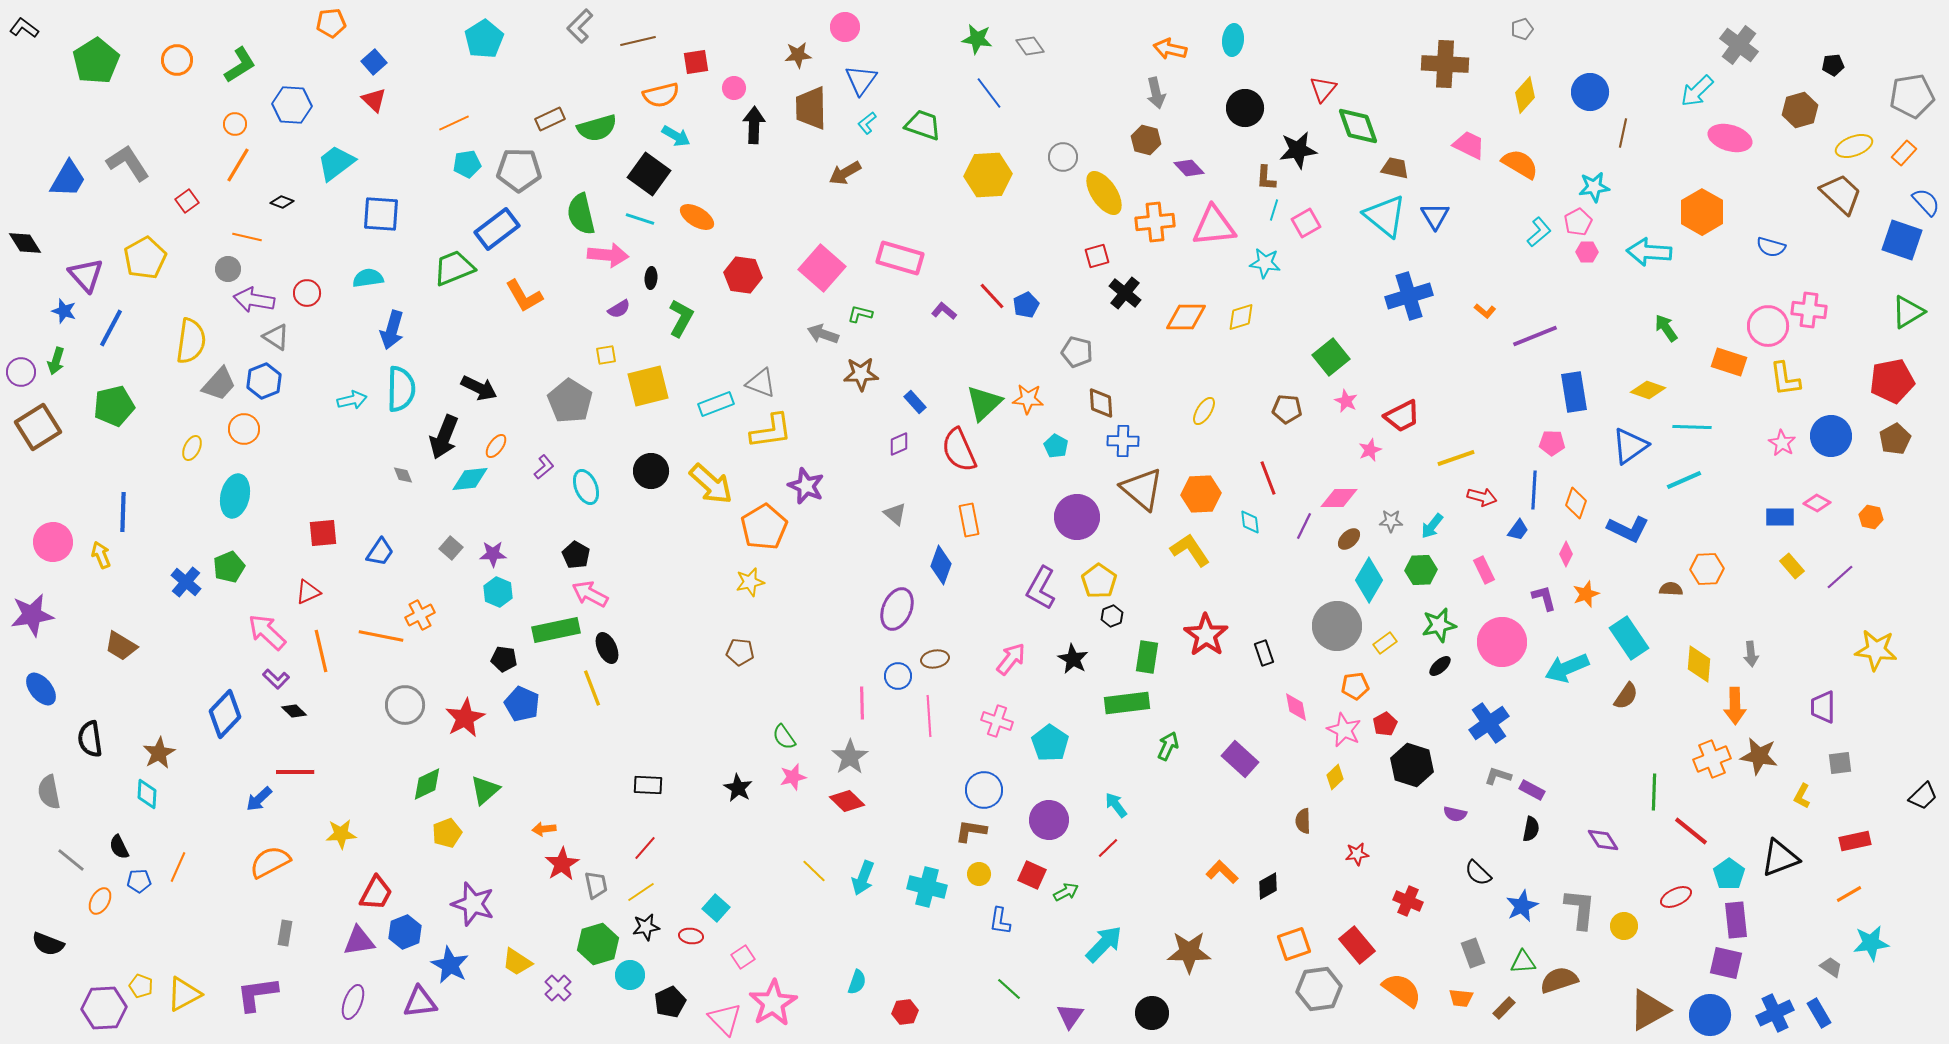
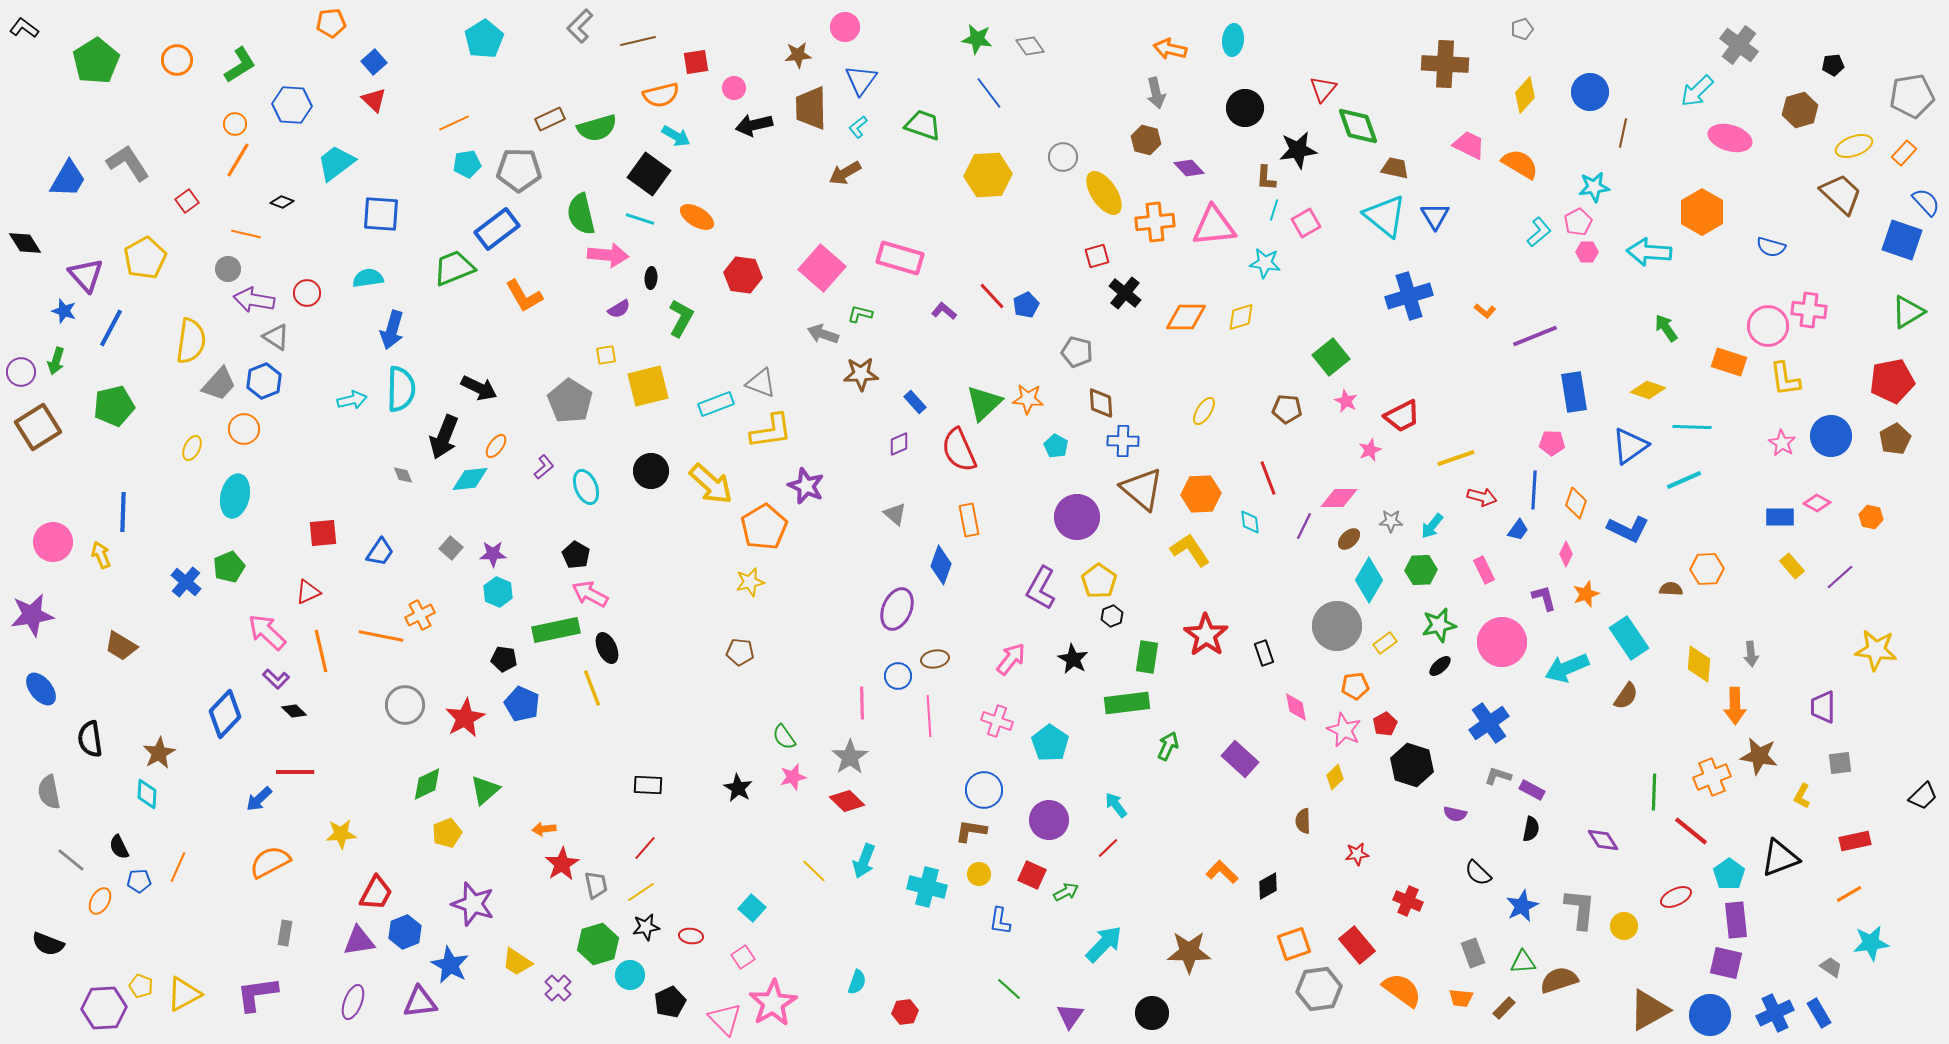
cyan L-shape at (867, 123): moved 9 px left, 4 px down
black arrow at (754, 125): rotated 105 degrees counterclockwise
orange line at (238, 165): moved 5 px up
orange line at (247, 237): moved 1 px left, 3 px up
orange cross at (1712, 759): moved 18 px down
cyan arrow at (863, 878): moved 1 px right, 17 px up
cyan square at (716, 908): moved 36 px right
